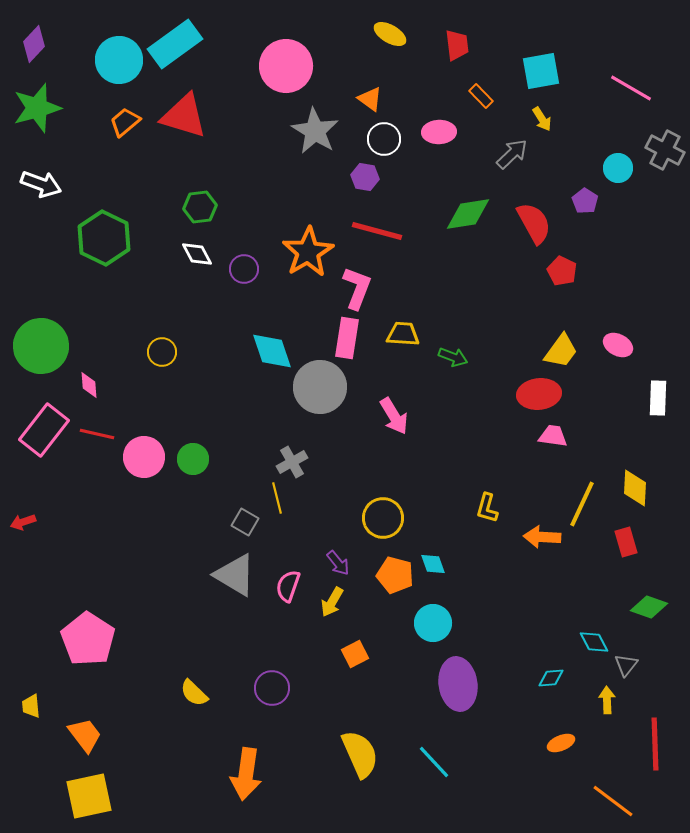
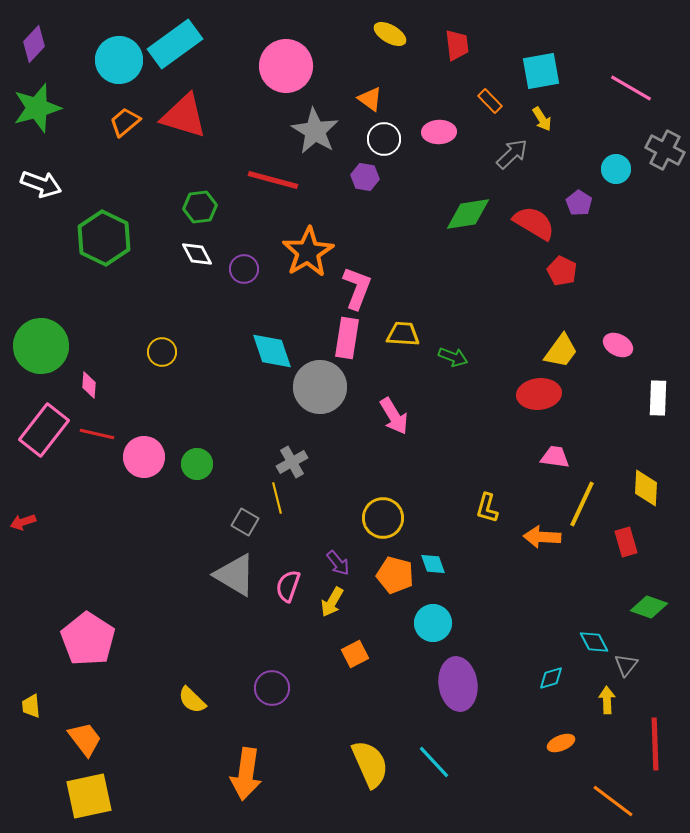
orange rectangle at (481, 96): moved 9 px right, 5 px down
cyan circle at (618, 168): moved 2 px left, 1 px down
purple pentagon at (585, 201): moved 6 px left, 2 px down
red semicircle at (534, 223): rotated 30 degrees counterclockwise
red line at (377, 231): moved 104 px left, 51 px up
pink diamond at (89, 385): rotated 8 degrees clockwise
pink trapezoid at (553, 436): moved 2 px right, 21 px down
green circle at (193, 459): moved 4 px right, 5 px down
yellow diamond at (635, 488): moved 11 px right
cyan diamond at (551, 678): rotated 12 degrees counterclockwise
yellow semicircle at (194, 693): moved 2 px left, 7 px down
orange trapezoid at (85, 735): moved 4 px down
yellow semicircle at (360, 754): moved 10 px right, 10 px down
